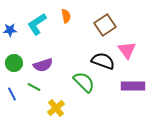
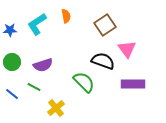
pink triangle: moved 1 px up
green circle: moved 2 px left, 1 px up
purple rectangle: moved 2 px up
blue line: rotated 24 degrees counterclockwise
